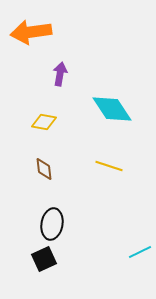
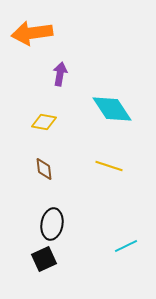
orange arrow: moved 1 px right, 1 px down
cyan line: moved 14 px left, 6 px up
